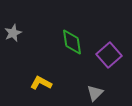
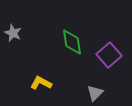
gray star: rotated 24 degrees counterclockwise
